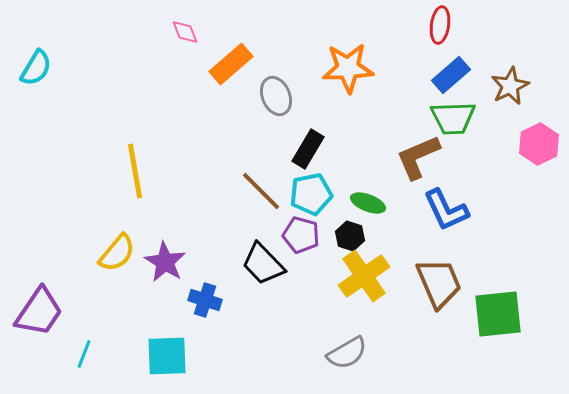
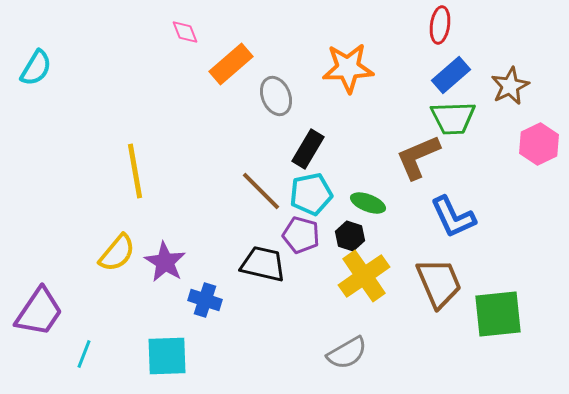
blue L-shape: moved 7 px right, 7 px down
black trapezoid: rotated 147 degrees clockwise
